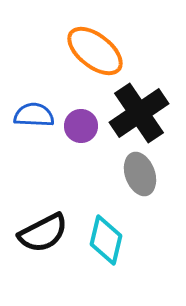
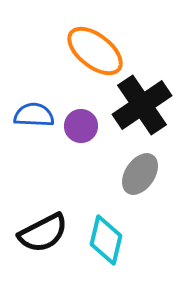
black cross: moved 3 px right, 8 px up
gray ellipse: rotated 54 degrees clockwise
